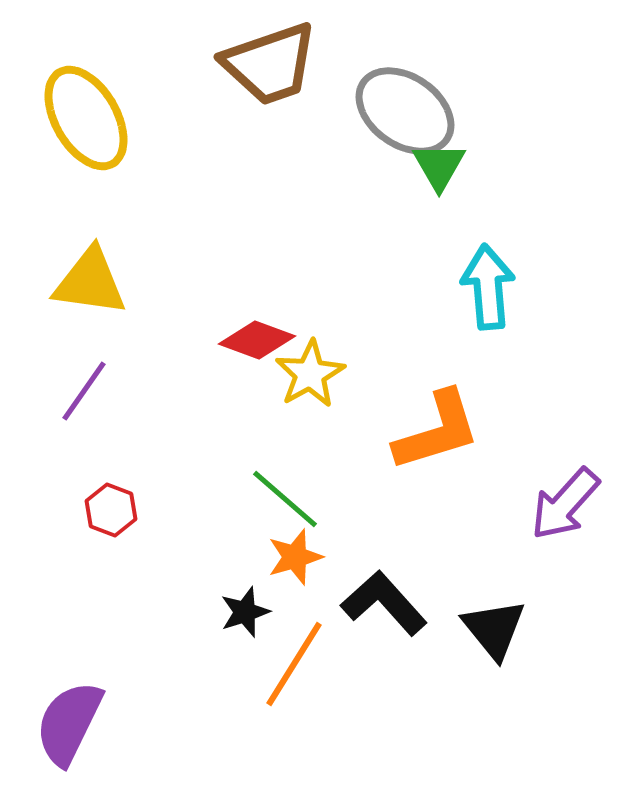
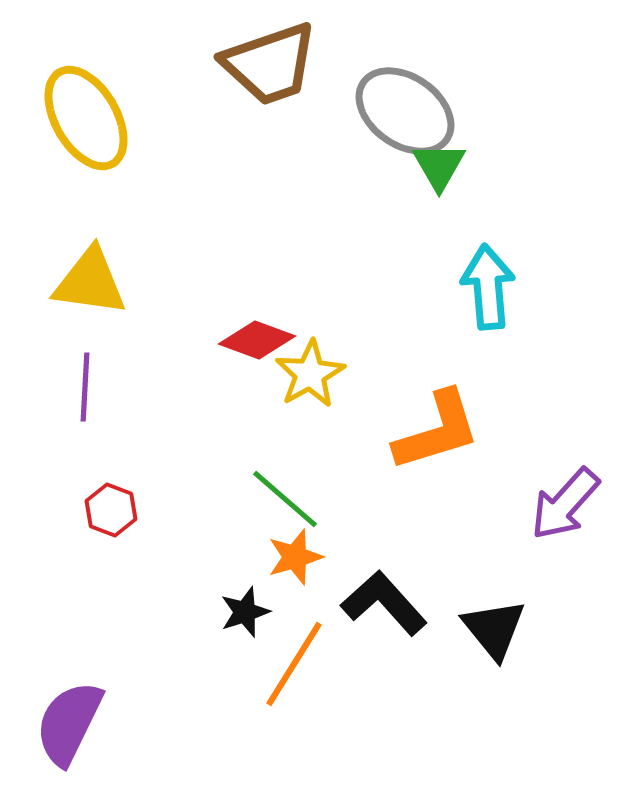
purple line: moved 1 px right, 4 px up; rotated 32 degrees counterclockwise
